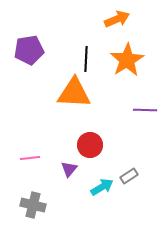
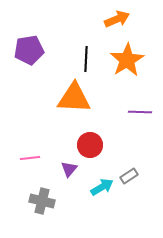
orange triangle: moved 5 px down
purple line: moved 5 px left, 2 px down
gray cross: moved 9 px right, 4 px up
